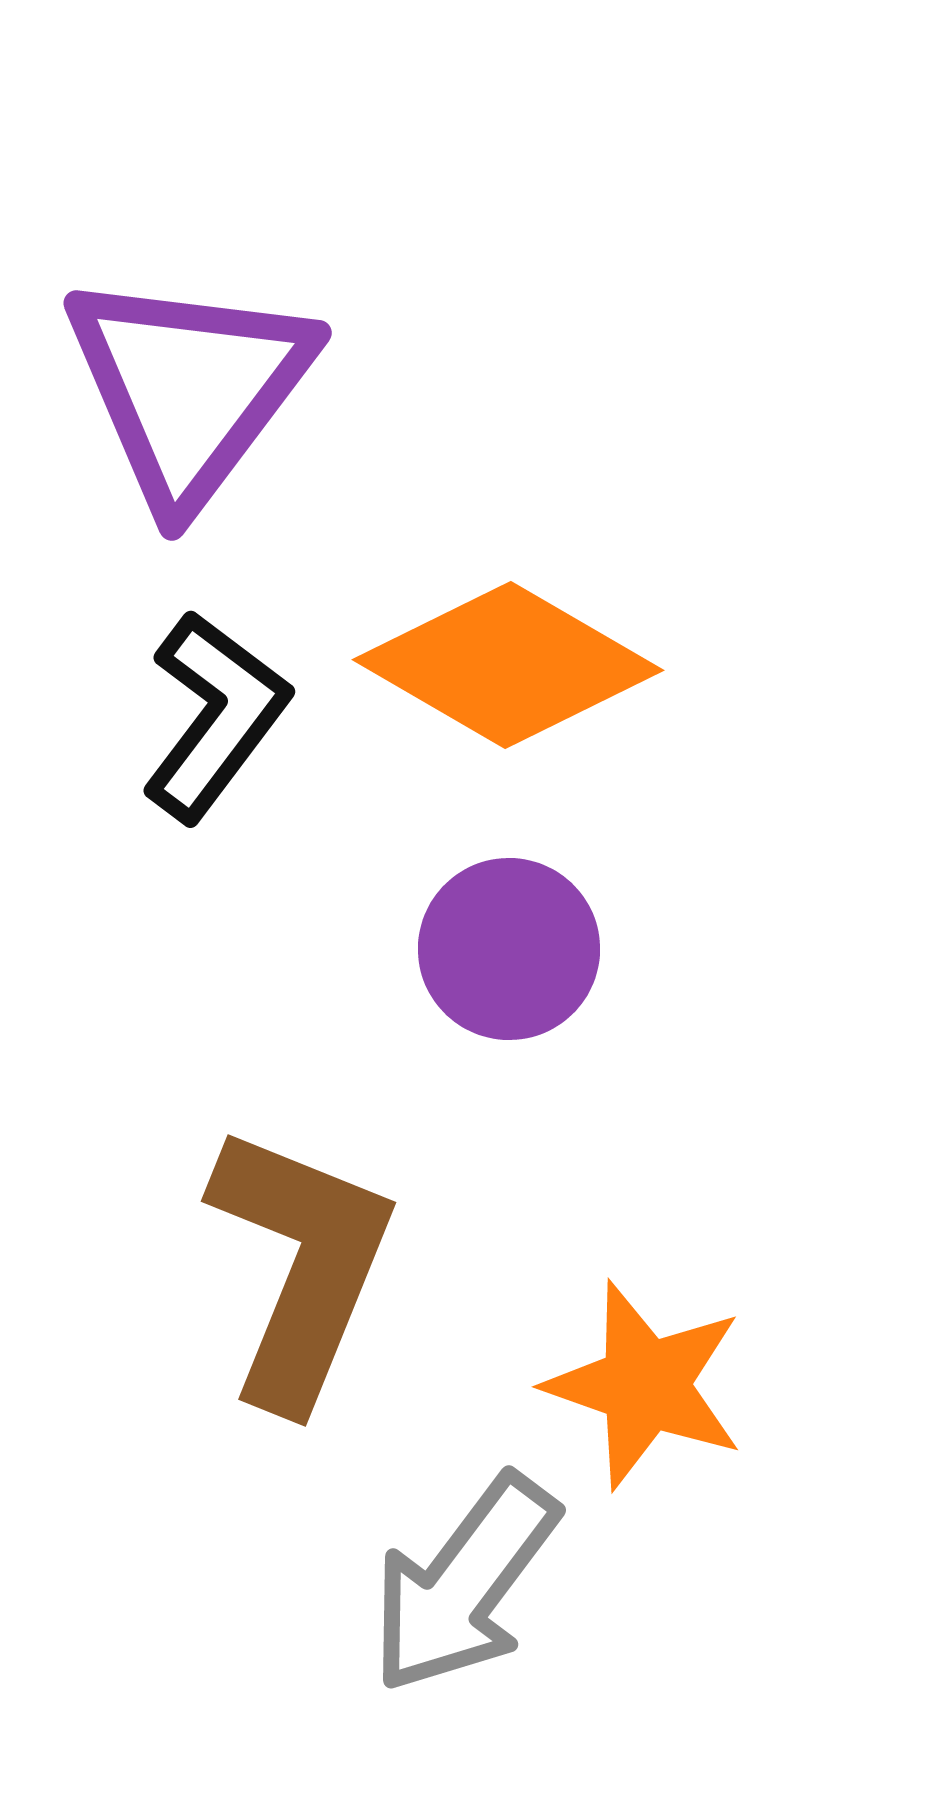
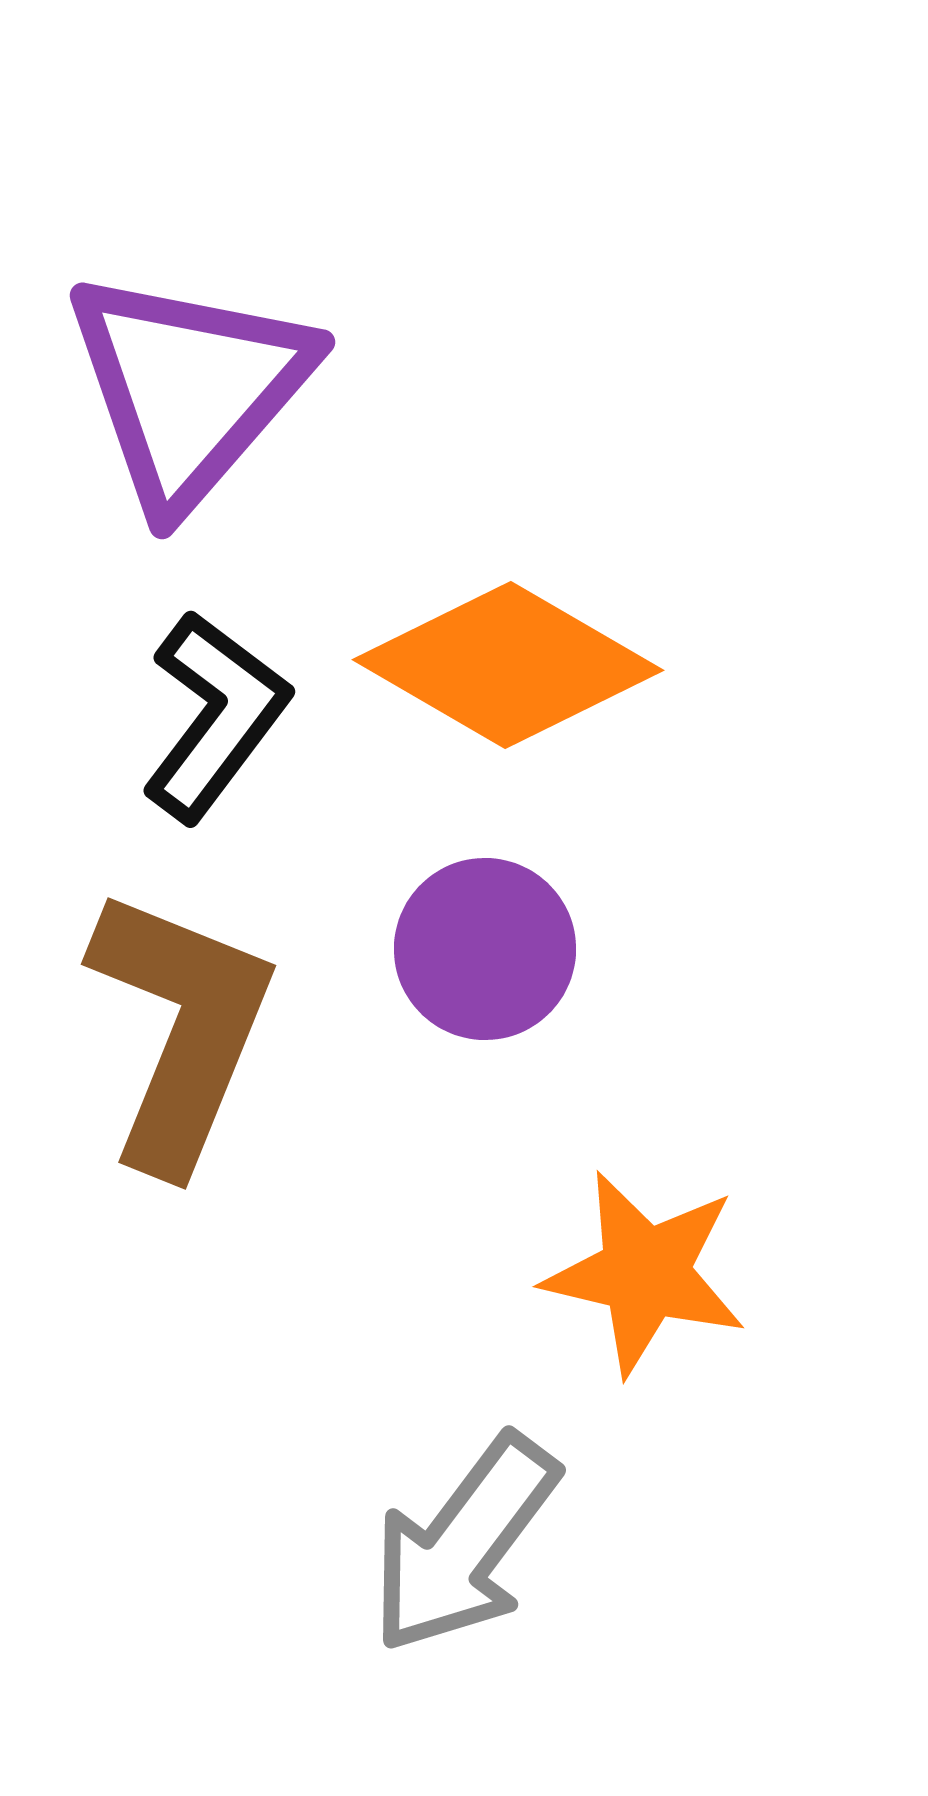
purple triangle: rotated 4 degrees clockwise
purple circle: moved 24 px left
brown L-shape: moved 120 px left, 237 px up
orange star: moved 112 px up; rotated 6 degrees counterclockwise
gray arrow: moved 40 px up
